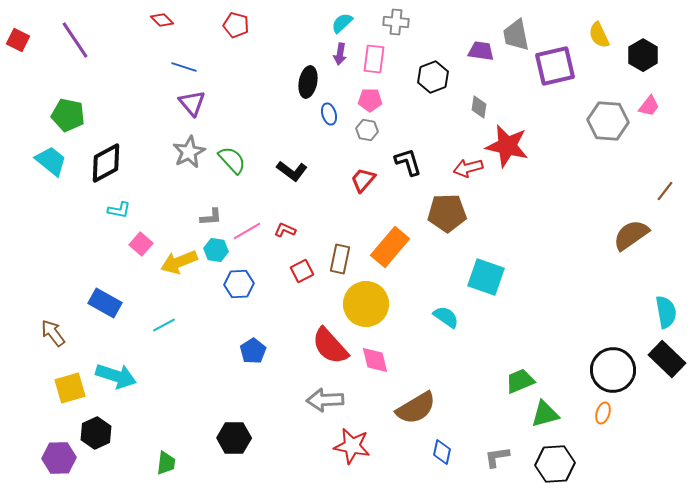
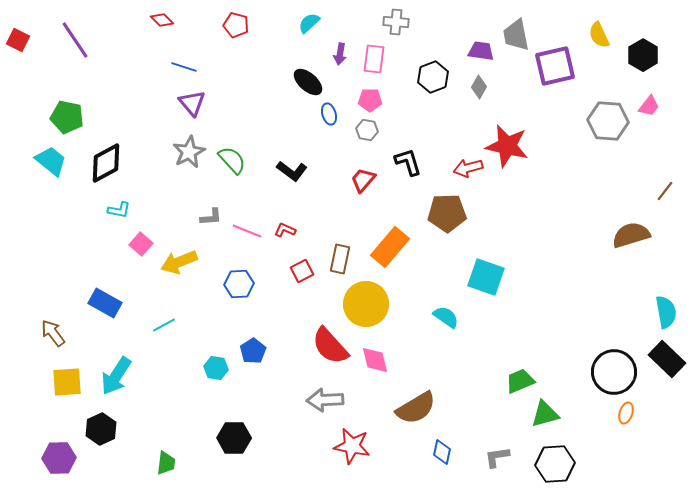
cyan semicircle at (342, 23): moved 33 px left
black ellipse at (308, 82): rotated 60 degrees counterclockwise
gray diamond at (479, 107): moved 20 px up; rotated 20 degrees clockwise
green pentagon at (68, 115): moved 1 px left, 2 px down
pink line at (247, 231): rotated 52 degrees clockwise
brown semicircle at (631, 235): rotated 18 degrees clockwise
cyan hexagon at (216, 250): moved 118 px down
black circle at (613, 370): moved 1 px right, 2 px down
cyan arrow at (116, 376): rotated 105 degrees clockwise
yellow square at (70, 388): moved 3 px left, 6 px up; rotated 12 degrees clockwise
orange ellipse at (603, 413): moved 23 px right
black hexagon at (96, 433): moved 5 px right, 4 px up
